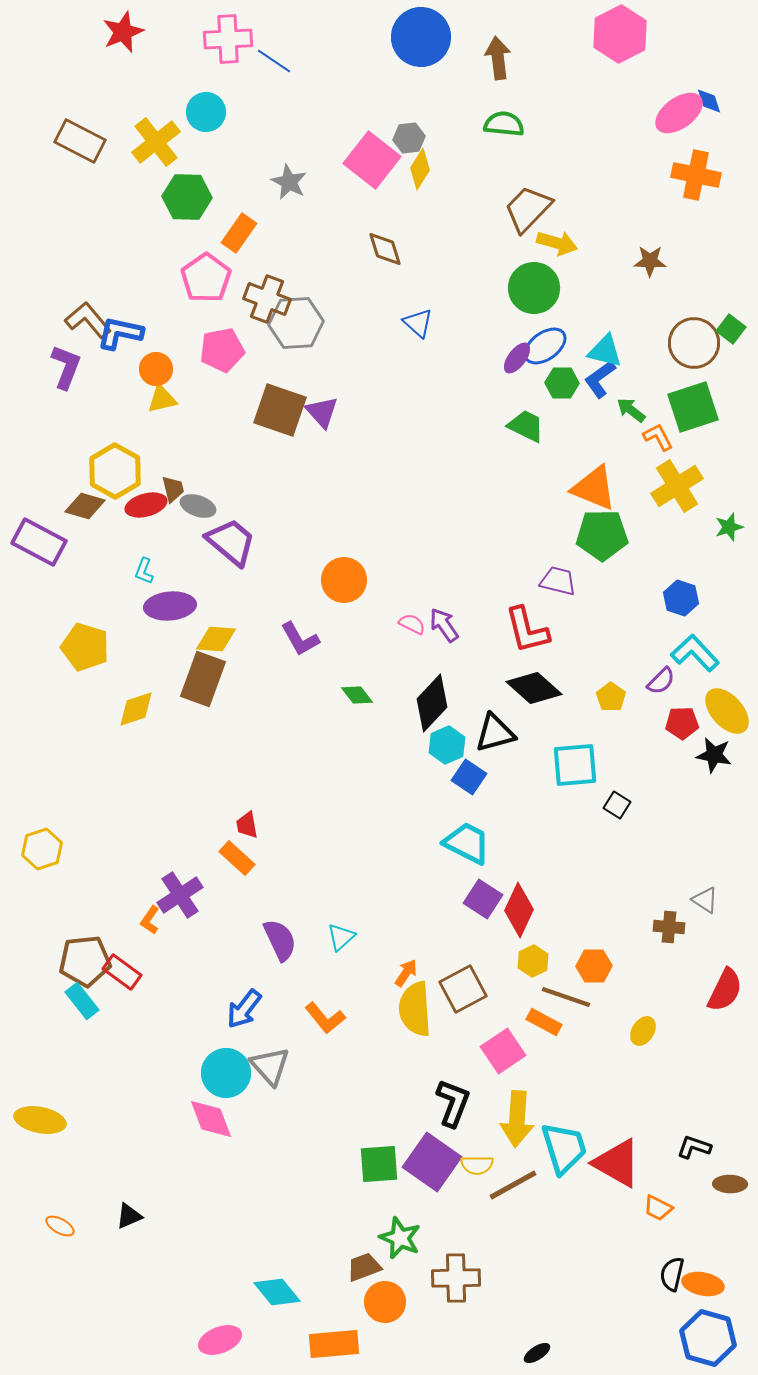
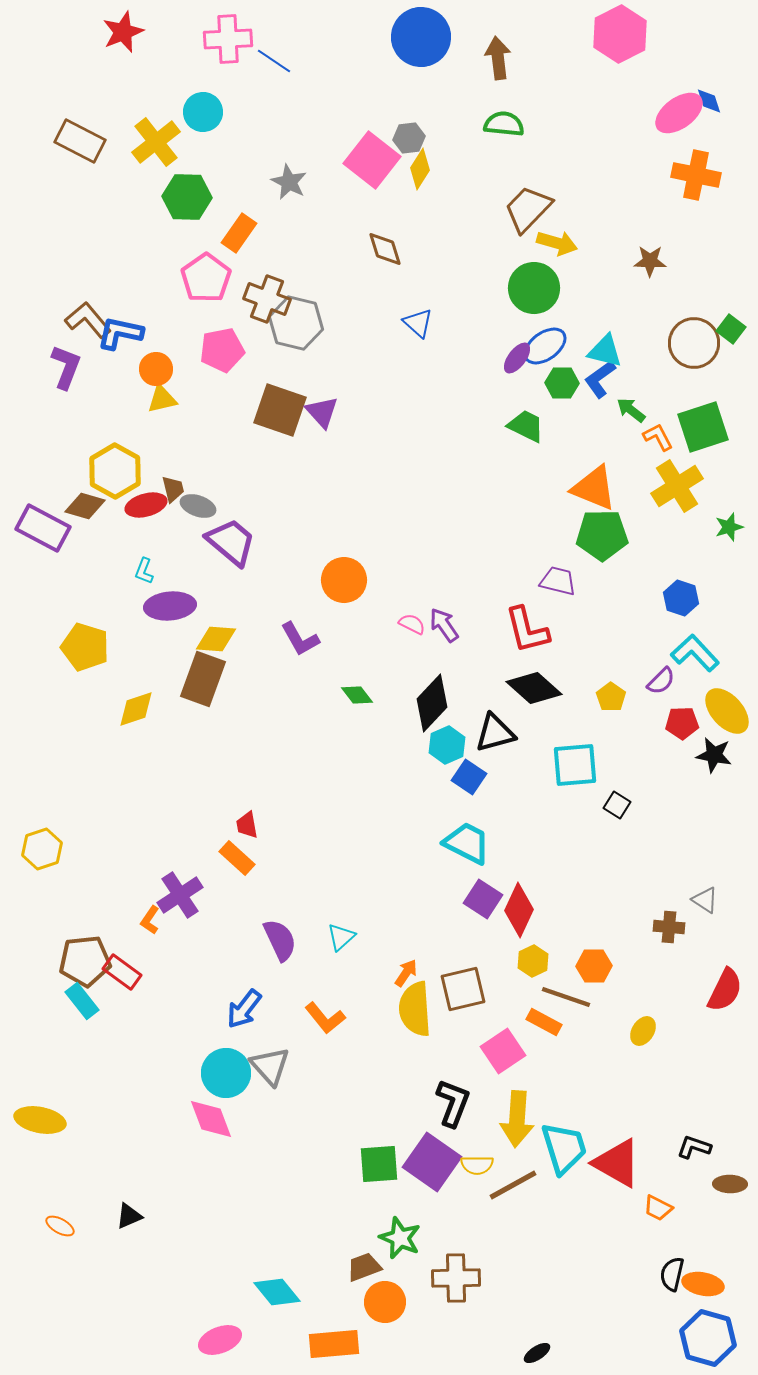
cyan circle at (206, 112): moved 3 px left
gray hexagon at (296, 323): rotated 18 degrees clockwise
green square at (693, 407): moved 10 px right, 20 px down
purple rectangle at (39, 542): moved 4 px right, 14 px up
brown square at (463, 989): rotated 15 degrees clockwise
